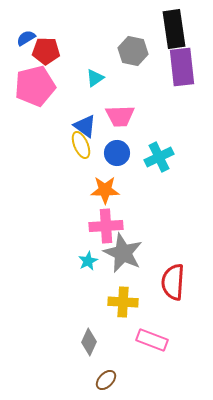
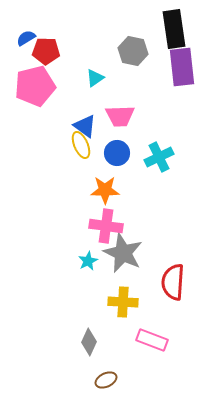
pink cross: rotated 12 degrees clockwise
brown ellipse: rotated 20 degrees clockwise
